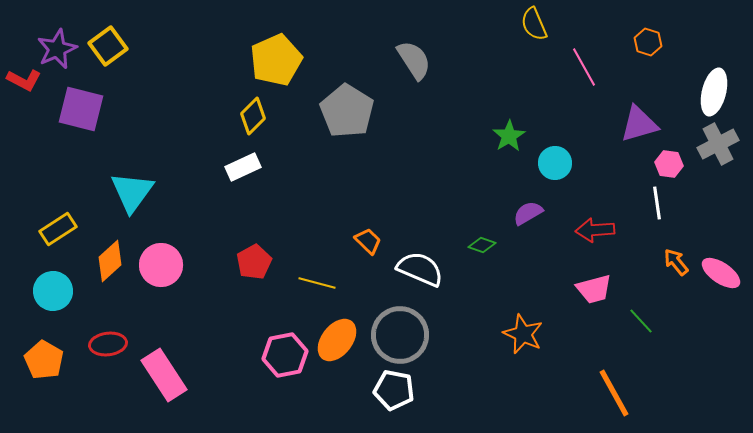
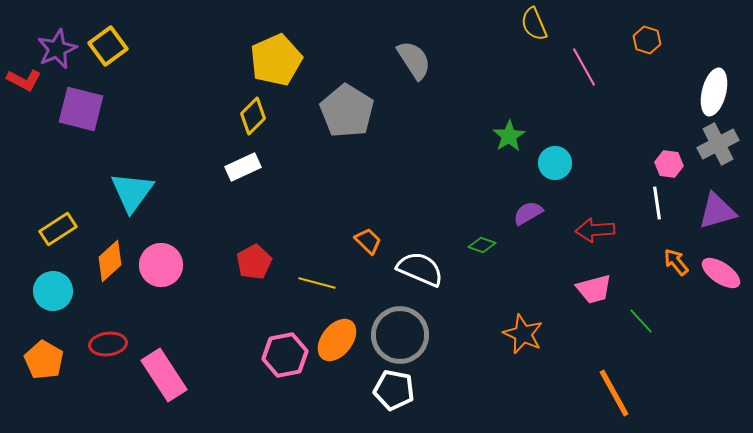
orange hexagon at (648, 42): moved 1 px left, 2 px up
purple triangle at (639, 124): moved 78 px right, 87 px down
